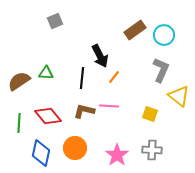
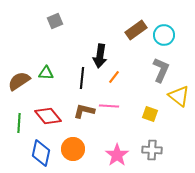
brown rectangle: moved 1 px right
black arrow: rotated 35 degrees clockwise
orange circle: moved 2 px left, 1 px down
